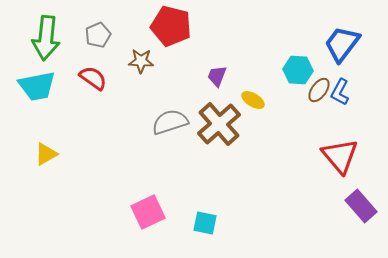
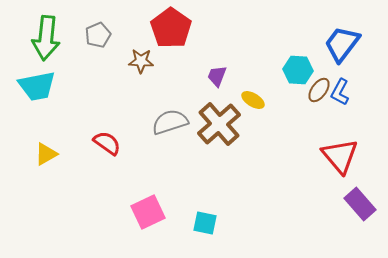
red pentagon: moved 2 px down; rotated 21 degrees clockwise
red semicircle: moved 14 px right, 65 px down
purple rectangle: moved 1 px left, 2 px up
